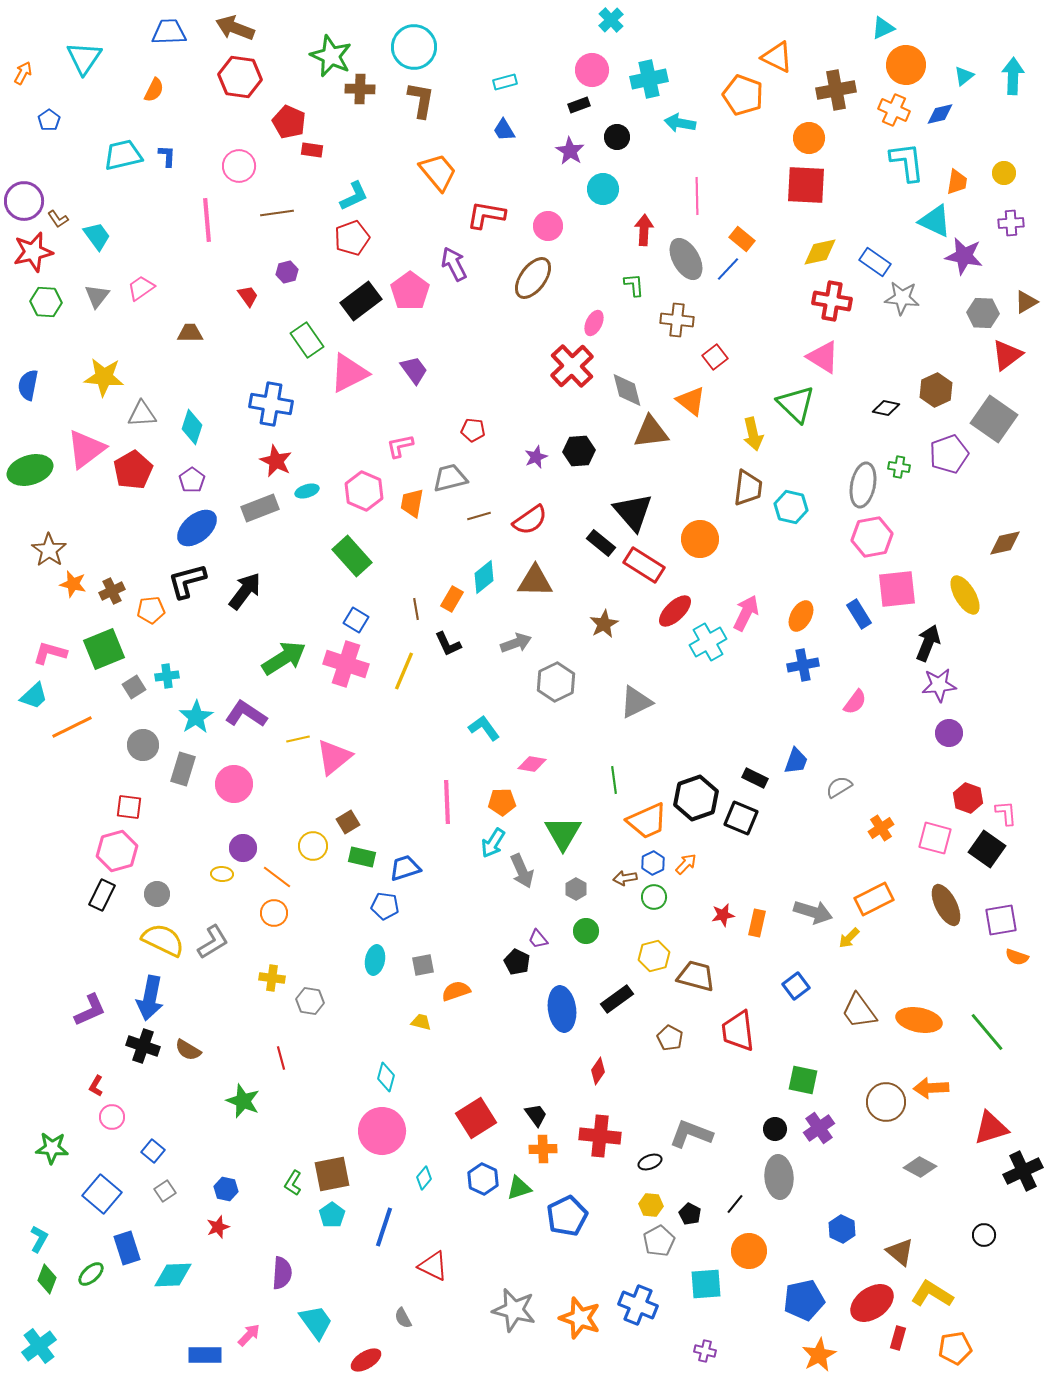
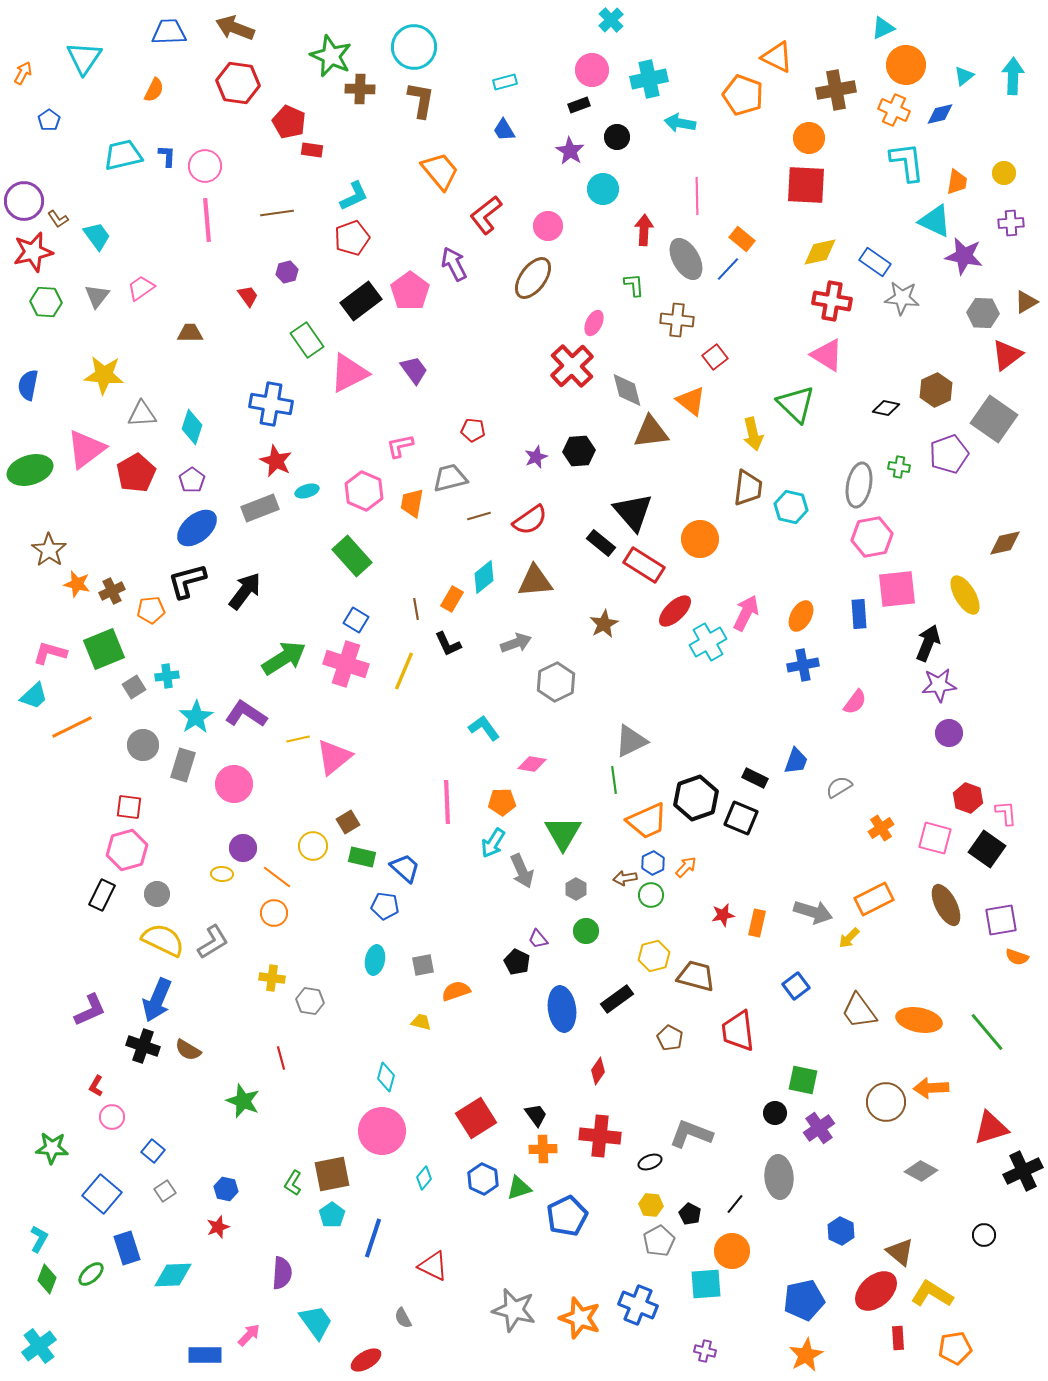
red hexagon at (240, 77): moved 2 px left, 6 px down
pink circle at (239, 166): moved 34 px left
orange trapezoid at (438, 172): moved 2 px right, 1 px up
red L-shape at (486, 215): rotated 48 degrees counterclockwise
pink triangle at (823, 357): moved 4 px right, 2 px up
yellow star at (104, 377): moved 2 px up
red pentagon at (133, 470): moved 3 px right, 3 px down
gray ellipse at (863, 485): moved 4 px left
brown triangle at (535, 581): rotated 6 degrees counterclockwise
orange star at (73, 584): moved 4 px right
blue rectangle at (859, 614): rotated 28 degrees clockwise
gray triangle at (636, 702): moved 5 px left, 39 px down
gray rectangle at (183, 769): moved 4 px up
pink hexagon at (117, 851): moved 10 px right, 1 px up
orange arrow at (686, 864): moved 3 px down
blue trapezoid at (405, 868): rotated 60 degrees clockwise
green circle at (654, 897): moved 3 px left, 2 px up
blue arrow at (150, 998): moved 7 px right, 2 px down; rotated 12 degrees clockwise
black circle at (775, 1129): moved 16 px up
gray diamond at (920, 1167): moved 1 px right, 4 px down
blue line at (384, 1227): moved 11 px left, 11 px down
blue hexagon at (842, 1229): moved 1 px left, 2 px down
orange circle at (749, 1251): moved 17 px left
red ellipse at (872, 1303): moved 4 px right, 12 px up; rotated 6 degrees counterclockwise
red rectangle at (898, 1338): rotated 20 degrees counterclockwise
orange star at (819, 1355): moved 13 px left
